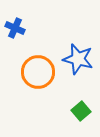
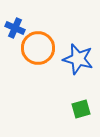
orange circle: moved 24 px up
green square: moved 2 px up; rotated 24 degrees clockwise
